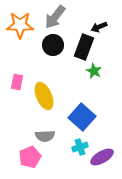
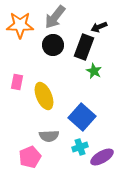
gray semicircle: moved 4 px right
